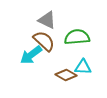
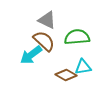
cyan triangle: rotated 12 degrees counterclockwise
